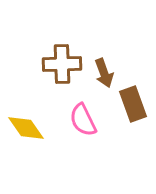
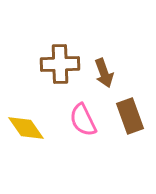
brown cross: moved 2 px left
brown rectangle: moved 3 px left, 12 px down
